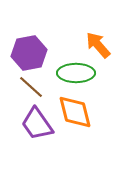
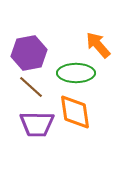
orange diamond: rotated 6 degrees clockwise
purple trapezoid: rotated 54 degrees counterclockwise
